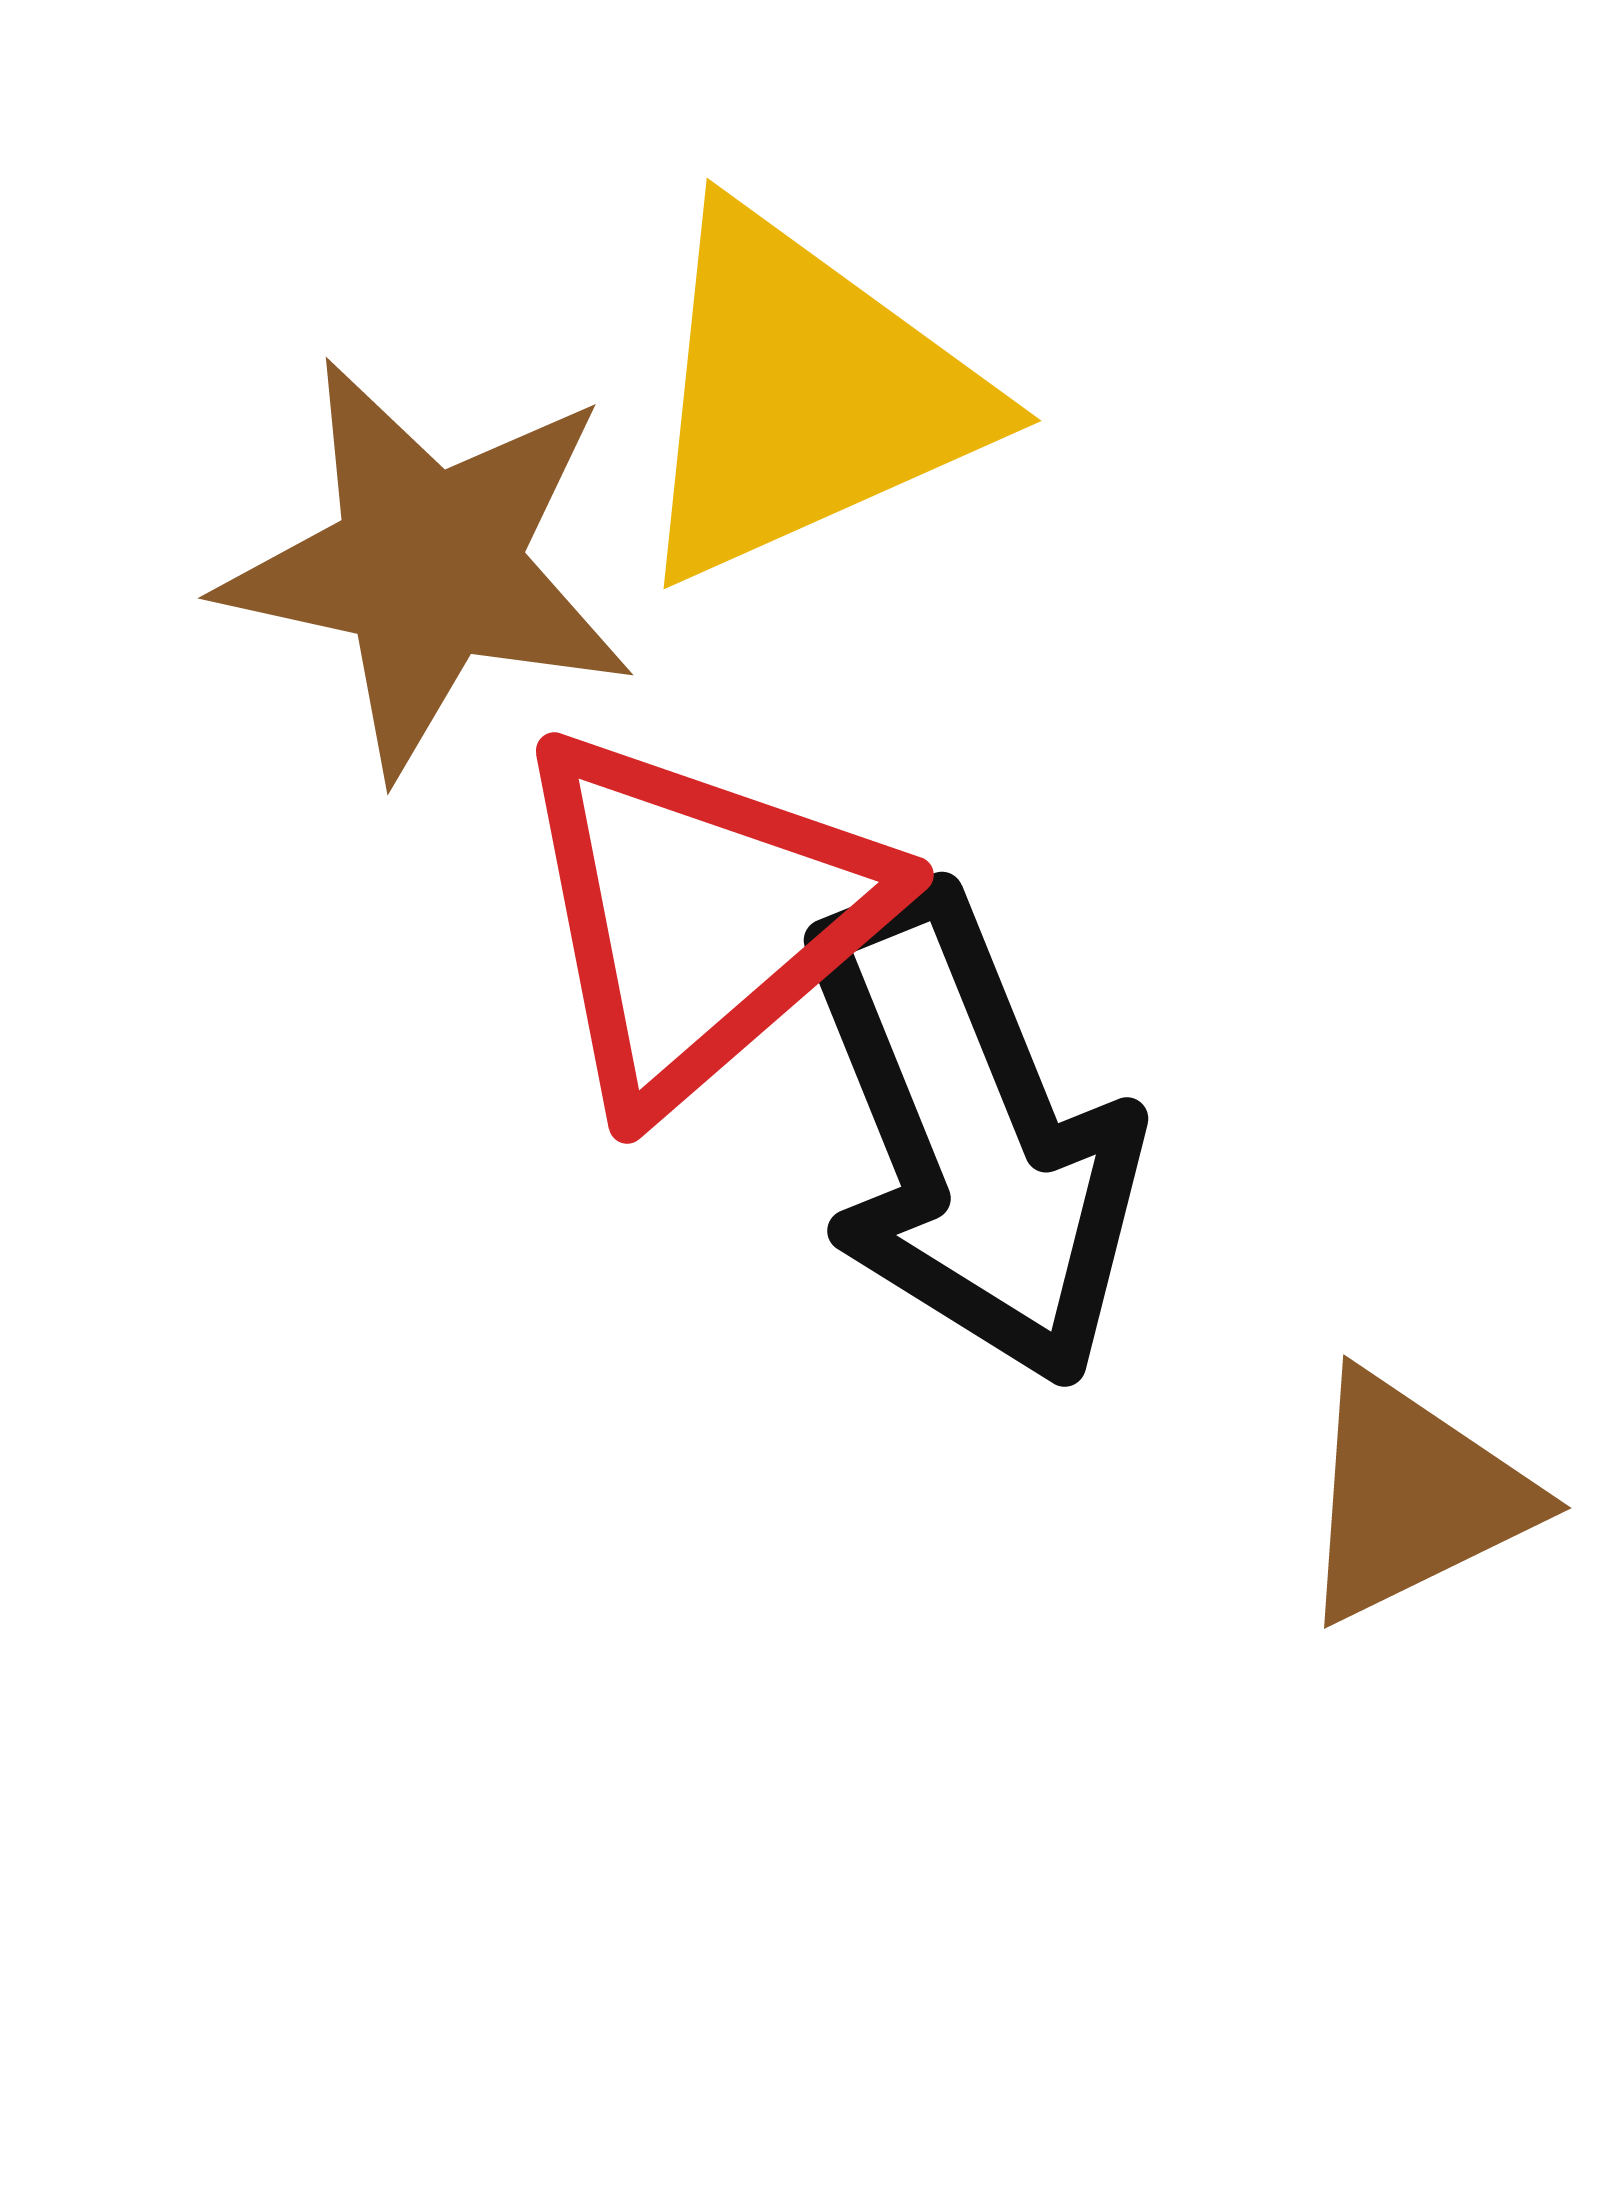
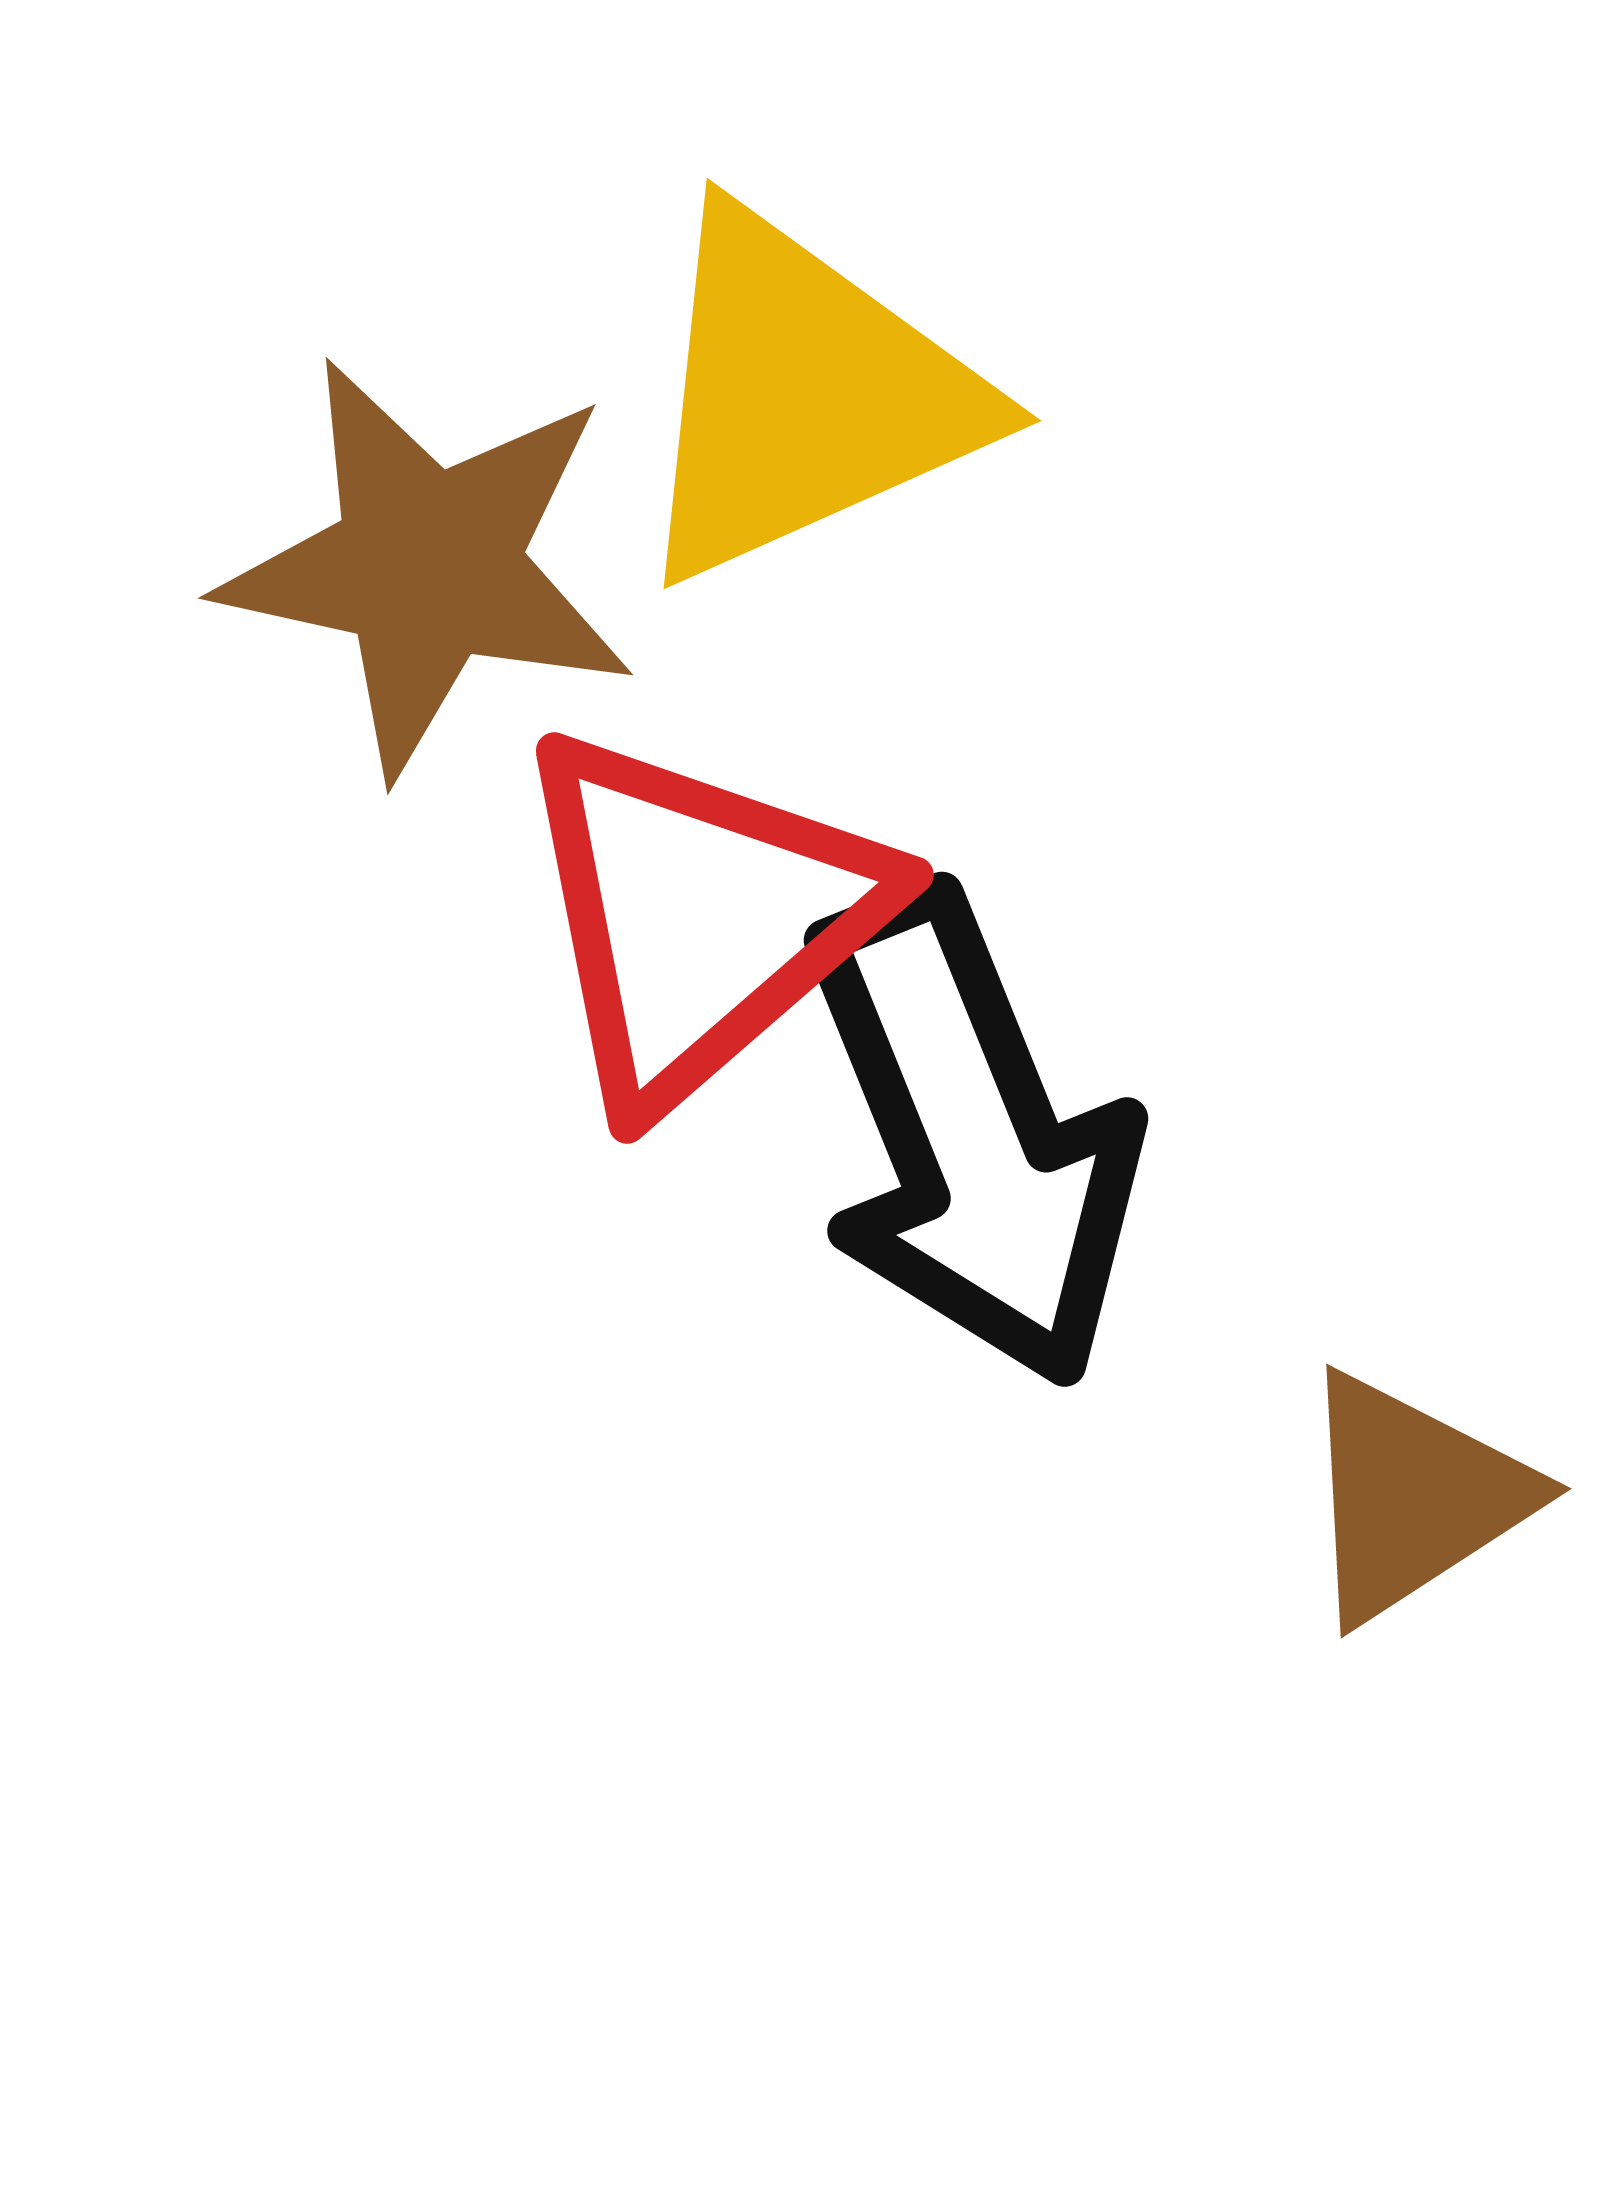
brown triangle: rotated 7 degrees counterclockwise
